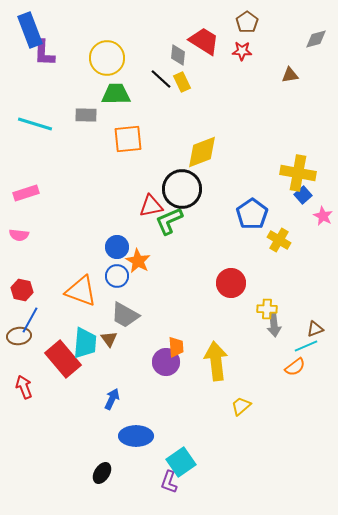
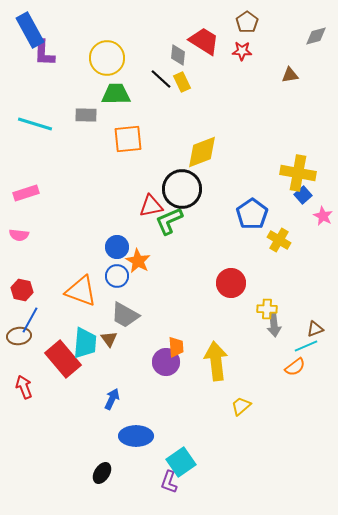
blue rectangle at (30, 30): rotated 8 degrees counterclockwise
gray diamond at (316, 39): moved 3 px up
